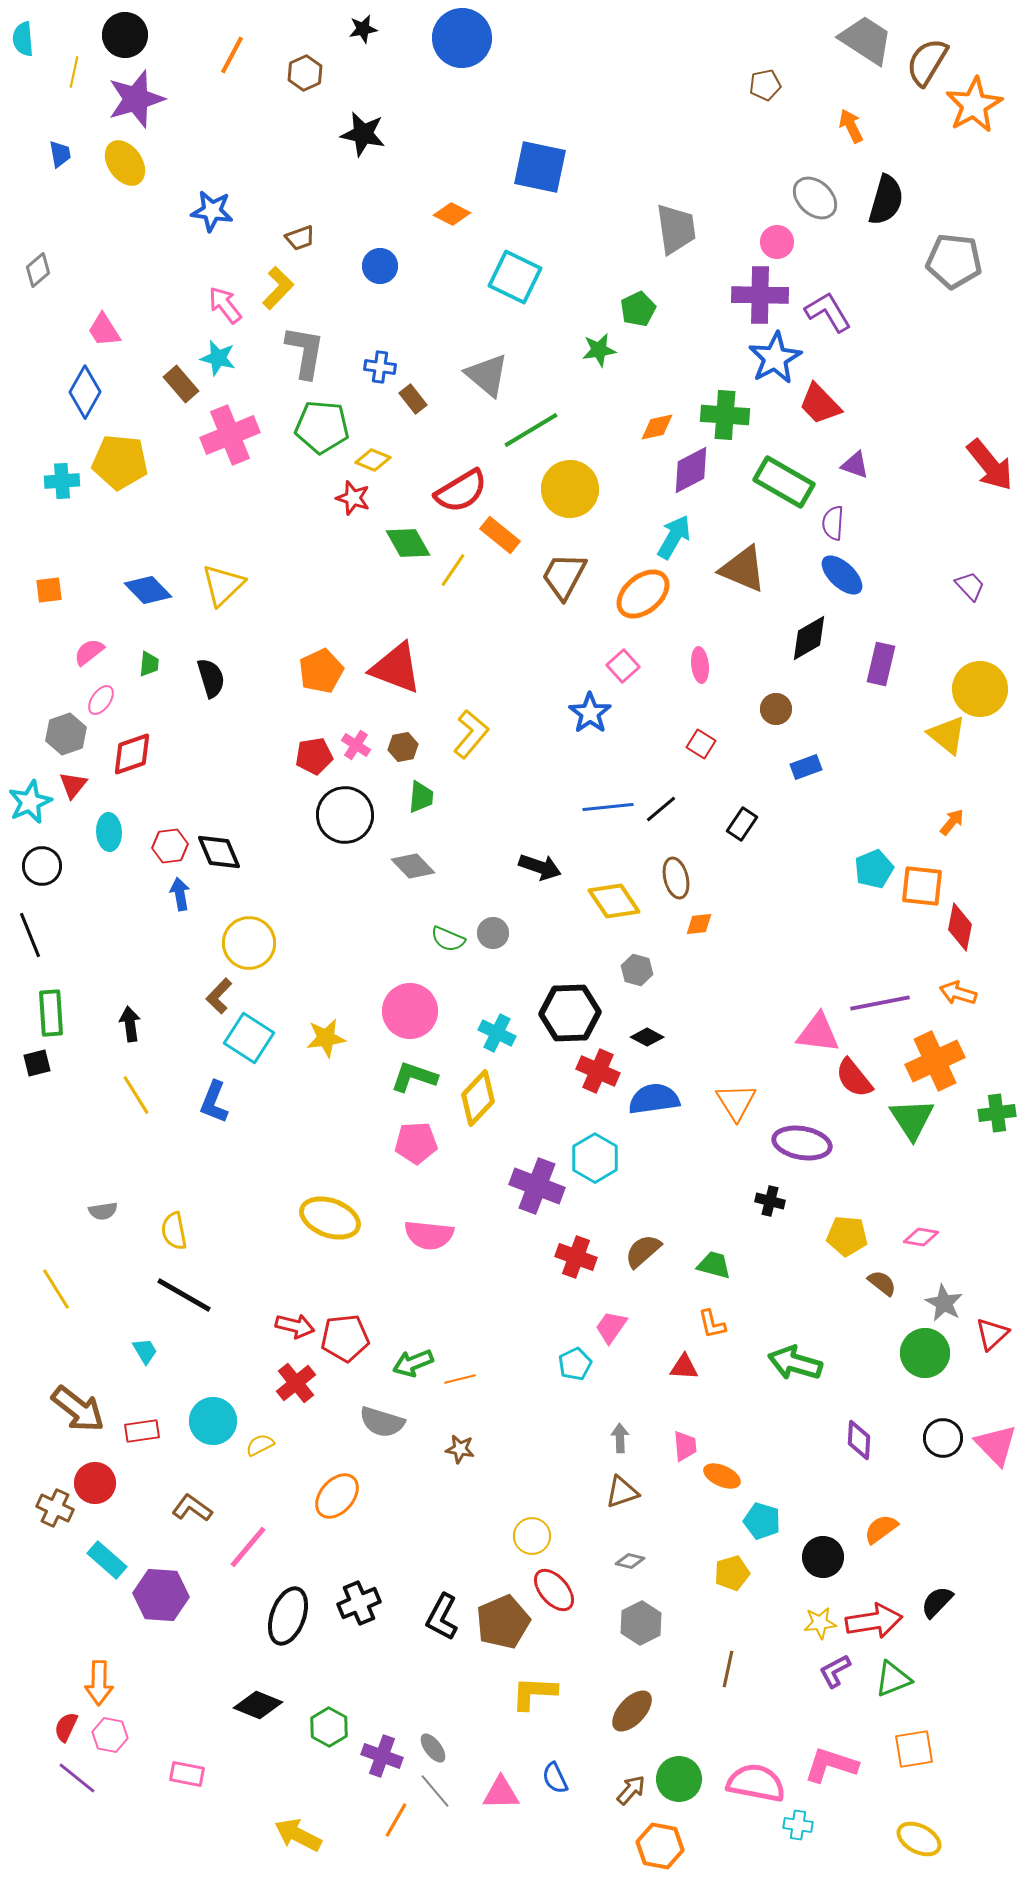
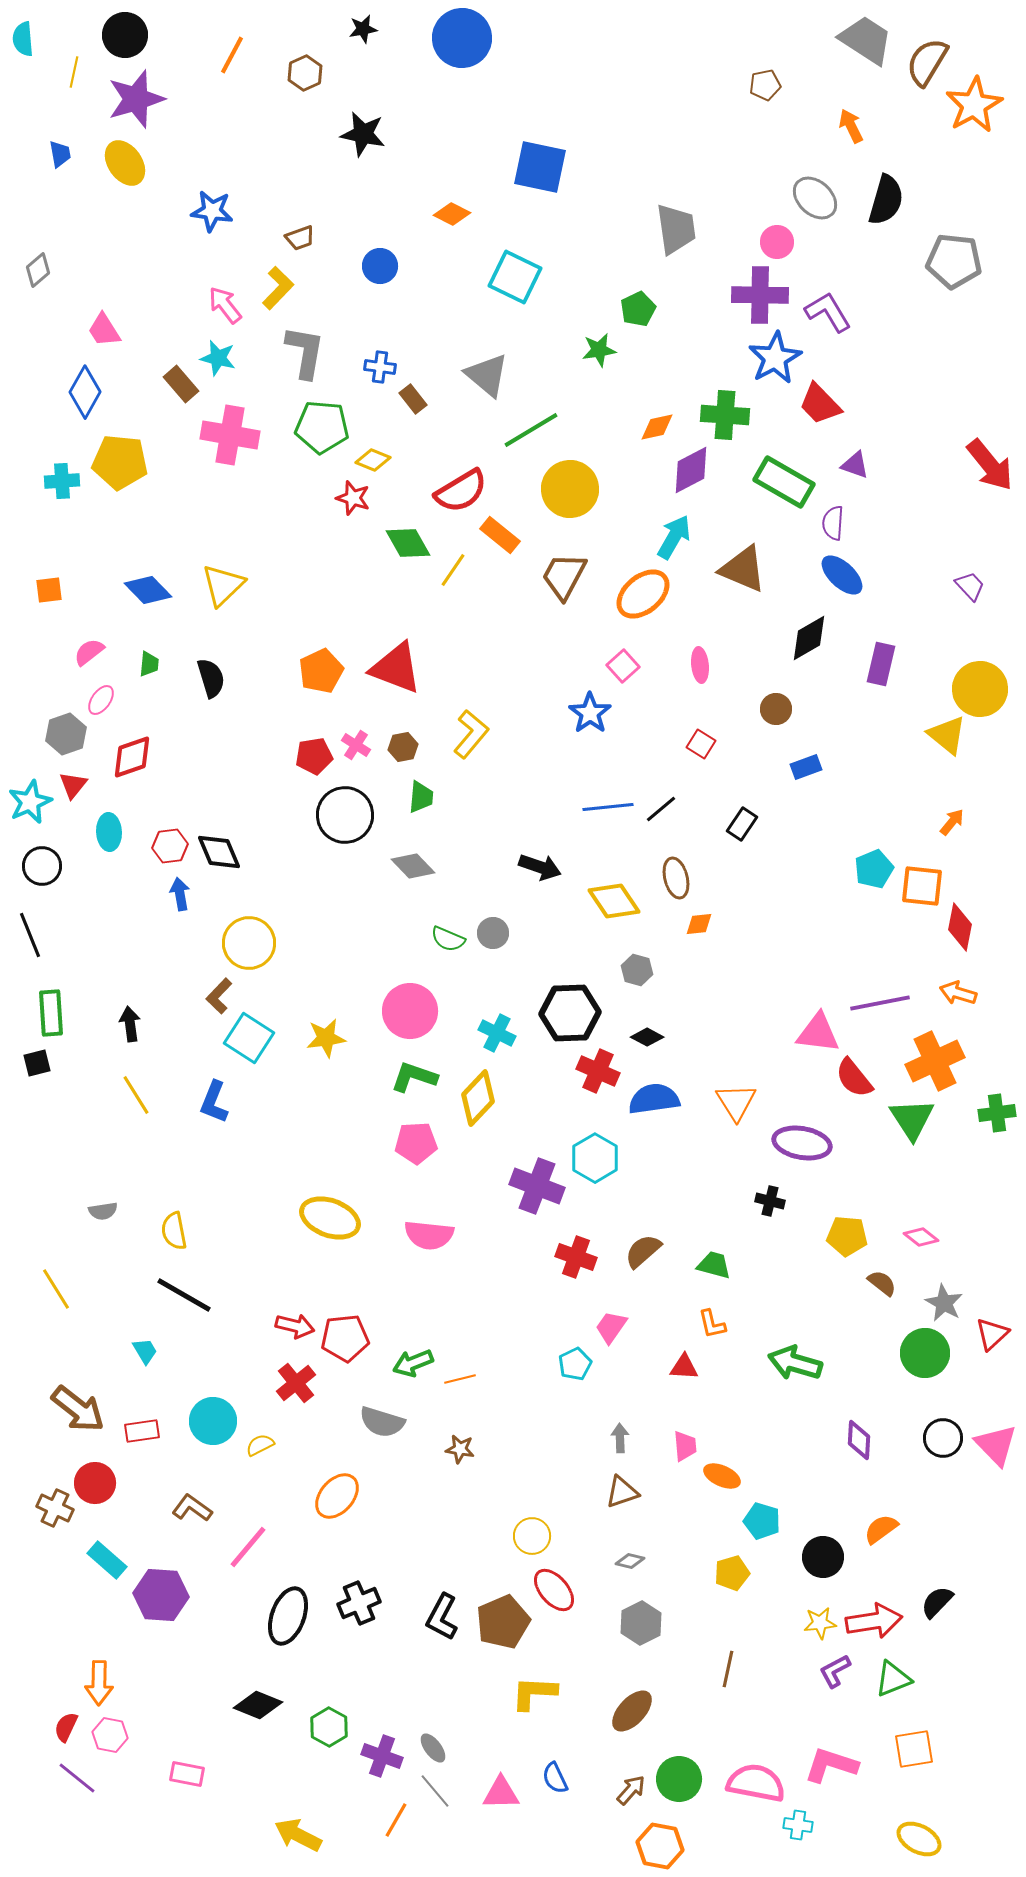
pink cross at (230, 435): rotated 32 degrees clockwise
red diamond at (132, 754): moved 3 px down
pink diamond at (921, 1237): rotated 28 degrees clockwise
